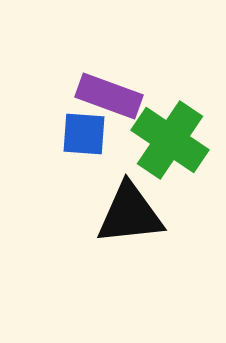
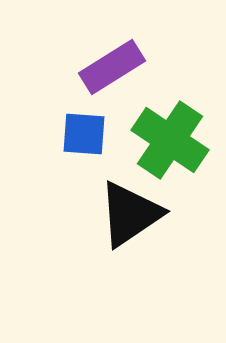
purple rectangle: moved 3 px right, 29 px up; rotated 52 degrees counterclockwise
black triangle: rotated 28 degrees counterclockwise
